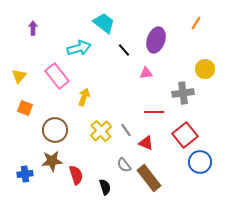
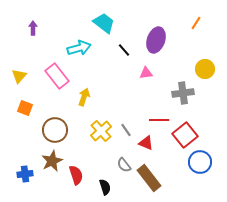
red line: moved 5 px right, 8 px down
brown star: rotated 20 degrees counterclockwise
